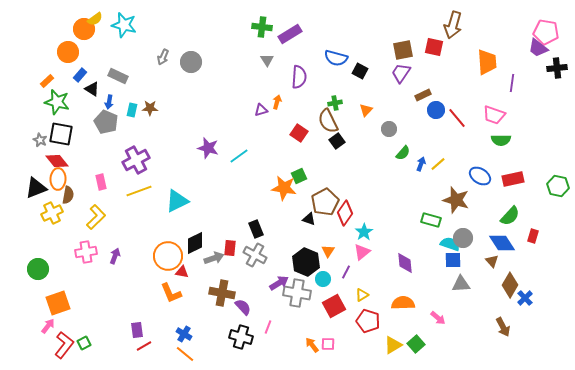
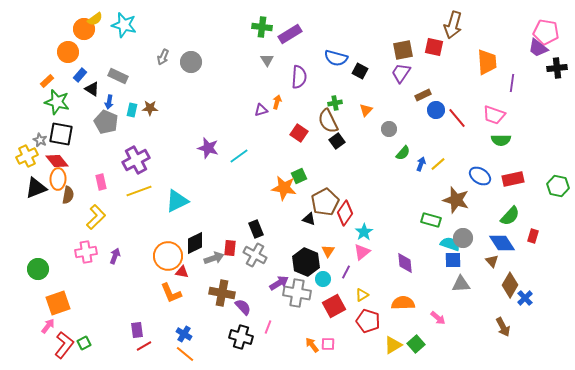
yellow cross at (52, 213): moved 25 px left, 57 px up
